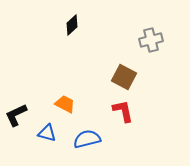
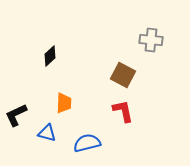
black diamond: moved 22 px left, 31 px down
gray cross: rotated 20 degrees clockwise
brown square: moved 1 px left, 2 px up
orange trapezoid: moved 1 px left, 1 px up; rotated 65 degrees clockwise
blue semicircle: moved 4 px down
